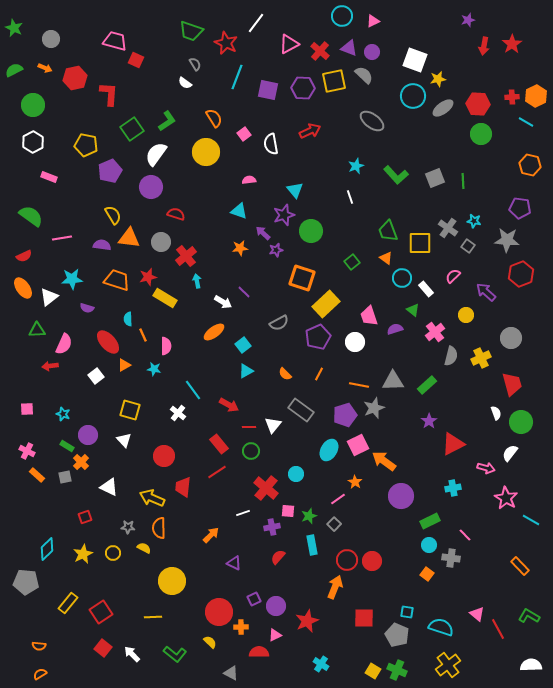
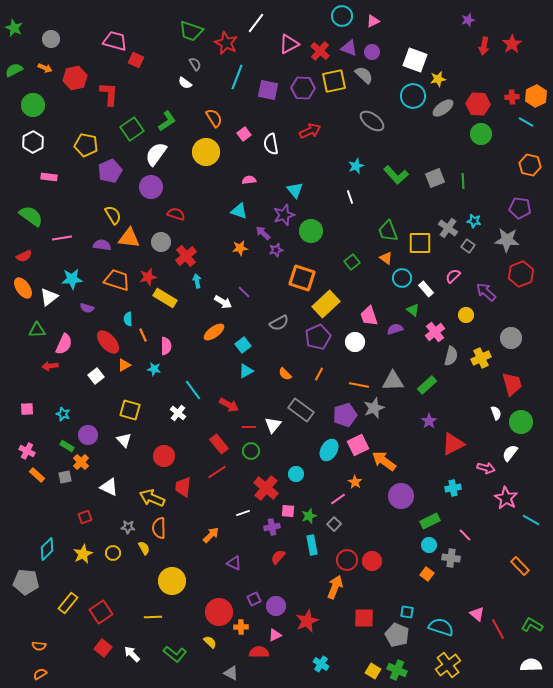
pink rectangle at (49, 177): rotated 14 degrees counterclockwise
yellow semicircle at (144, 548): rotated 32 degrees clockwise
green L-shape at (529, 616): moved 3 px right, 9 px down
